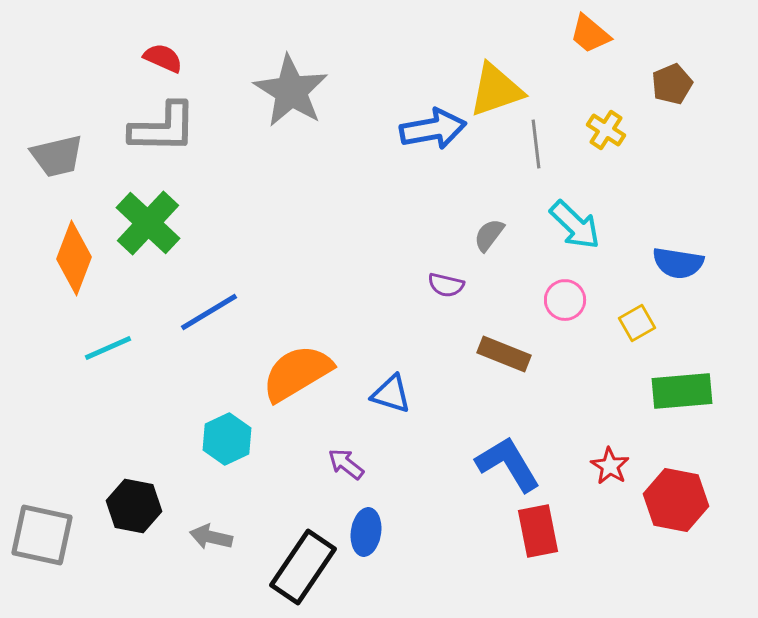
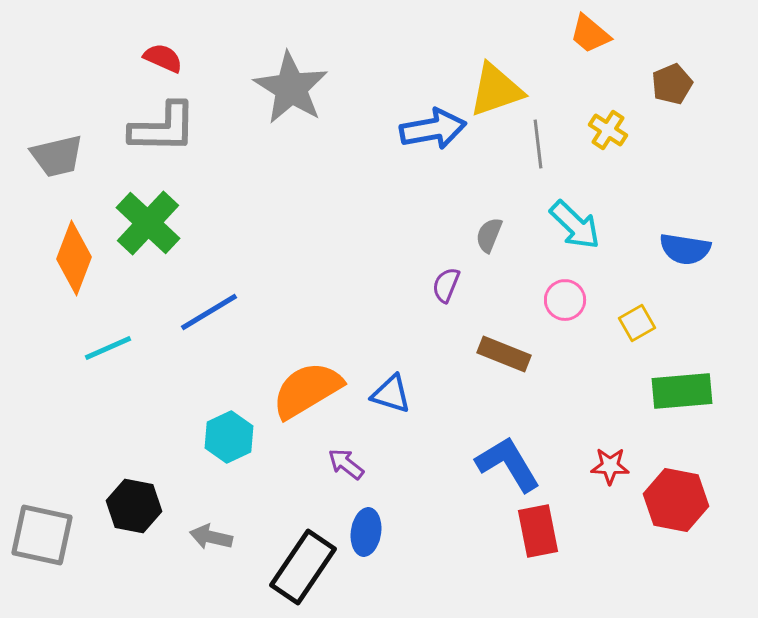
gray star: moved 3 px up
yellow cross: moved 2 px right
gray line: moved 2 px right
gray semicircle: rotated 15 degrees counterclockwise
blue semicircle: moved 7 px right, 14 px up
purple semicircle: rotated 99 degrees clockwise
orange semicircle: moved 10 px right, 17 px down
cyan hexagon: moved 2 px right, 2 px up
red star: rotated 30 degrees counterclockwise
